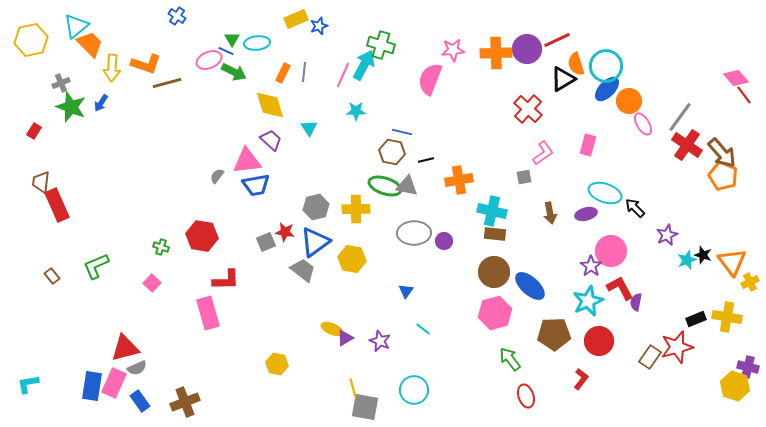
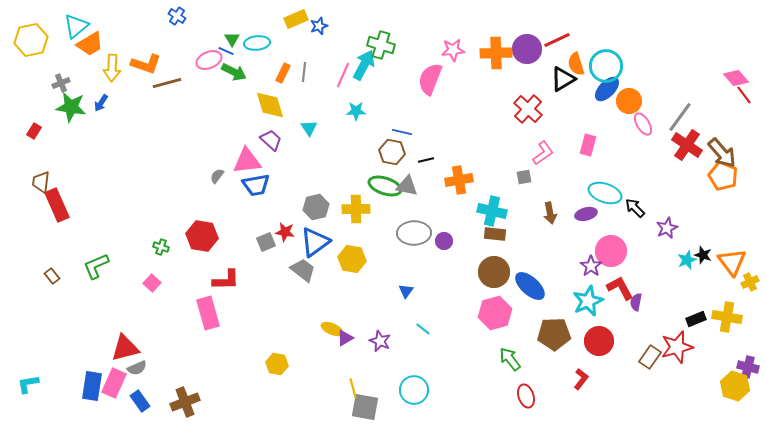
orange trapezoid at (90, 44): rotated 104 degrees clockwise
green star at (71, 107): rotated 12 degrees counterclockwise
purple star at (667, 235): moved 7 px up
